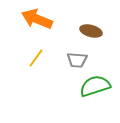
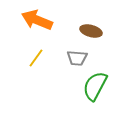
orange arrow: moved 1 px down
gray trapezoid: moved 2 px up
green semicircle: rotated 44 degrees counterclockwise
